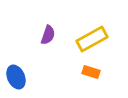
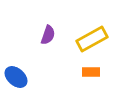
orange rectangle: rotated 18 degrees counterclockwise
blue ellipse: rotated 25 degrees counterclockwise
